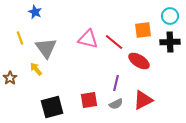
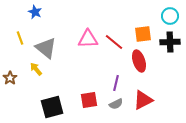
orange square: moved 4 px down
pink triangle: rotated 15 degrees counterclockwise
gray triangle: rotated 15 degrees counterclockwise
red ellipse: rotated 40 degrees clockwise
